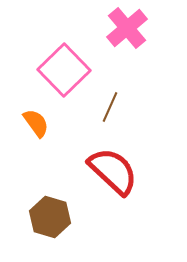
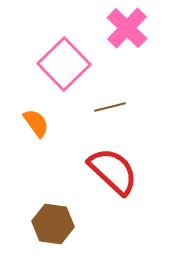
pink cross: rotated 6 degrees counterclockwise
pink square: moved 6 px up
brown line: rotated 52 degrees clockwise
brown hexagon: moved 3 px right, 7 px down; rotated 9 degrees counterclockwise
